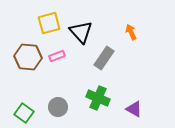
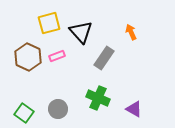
brown hexagon: rotated 20 degrees clockwise
gray circle: moved 2 px down
